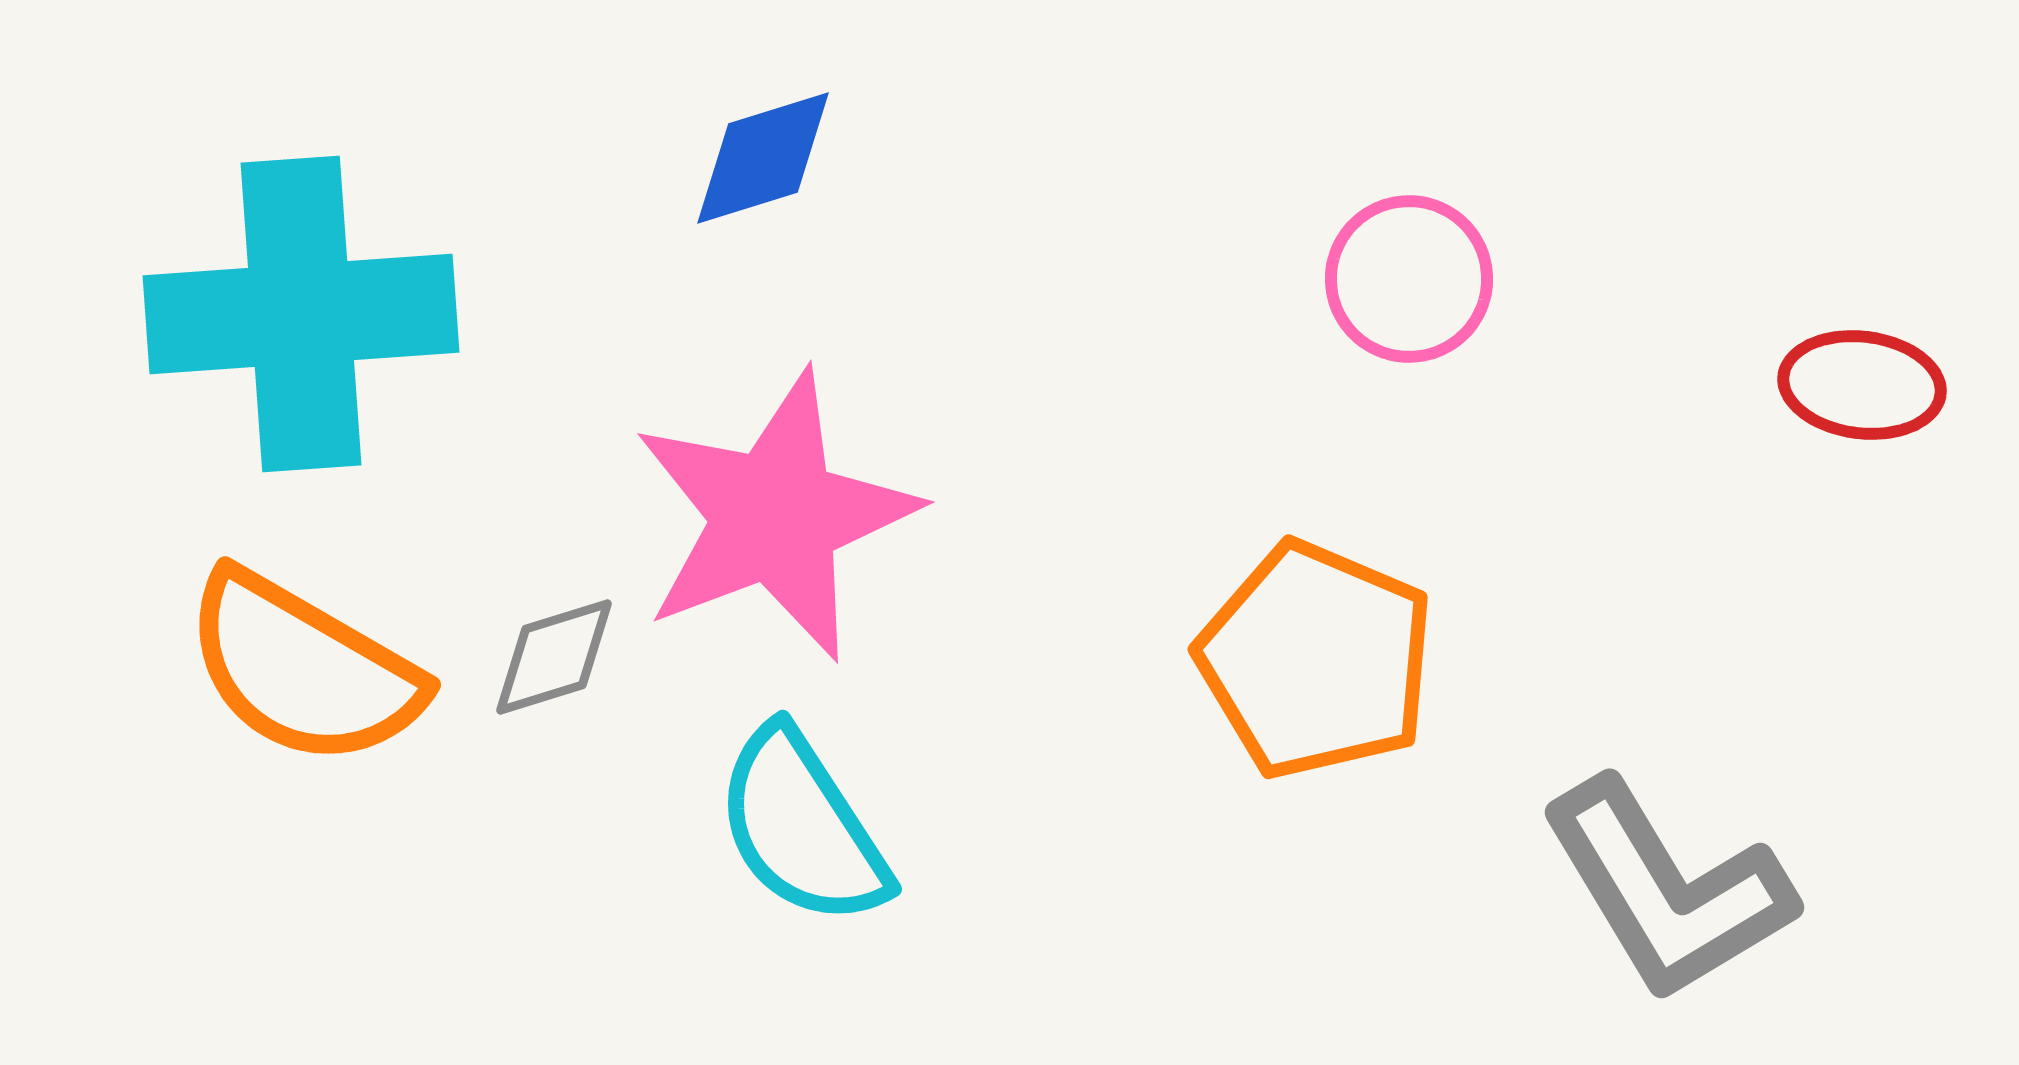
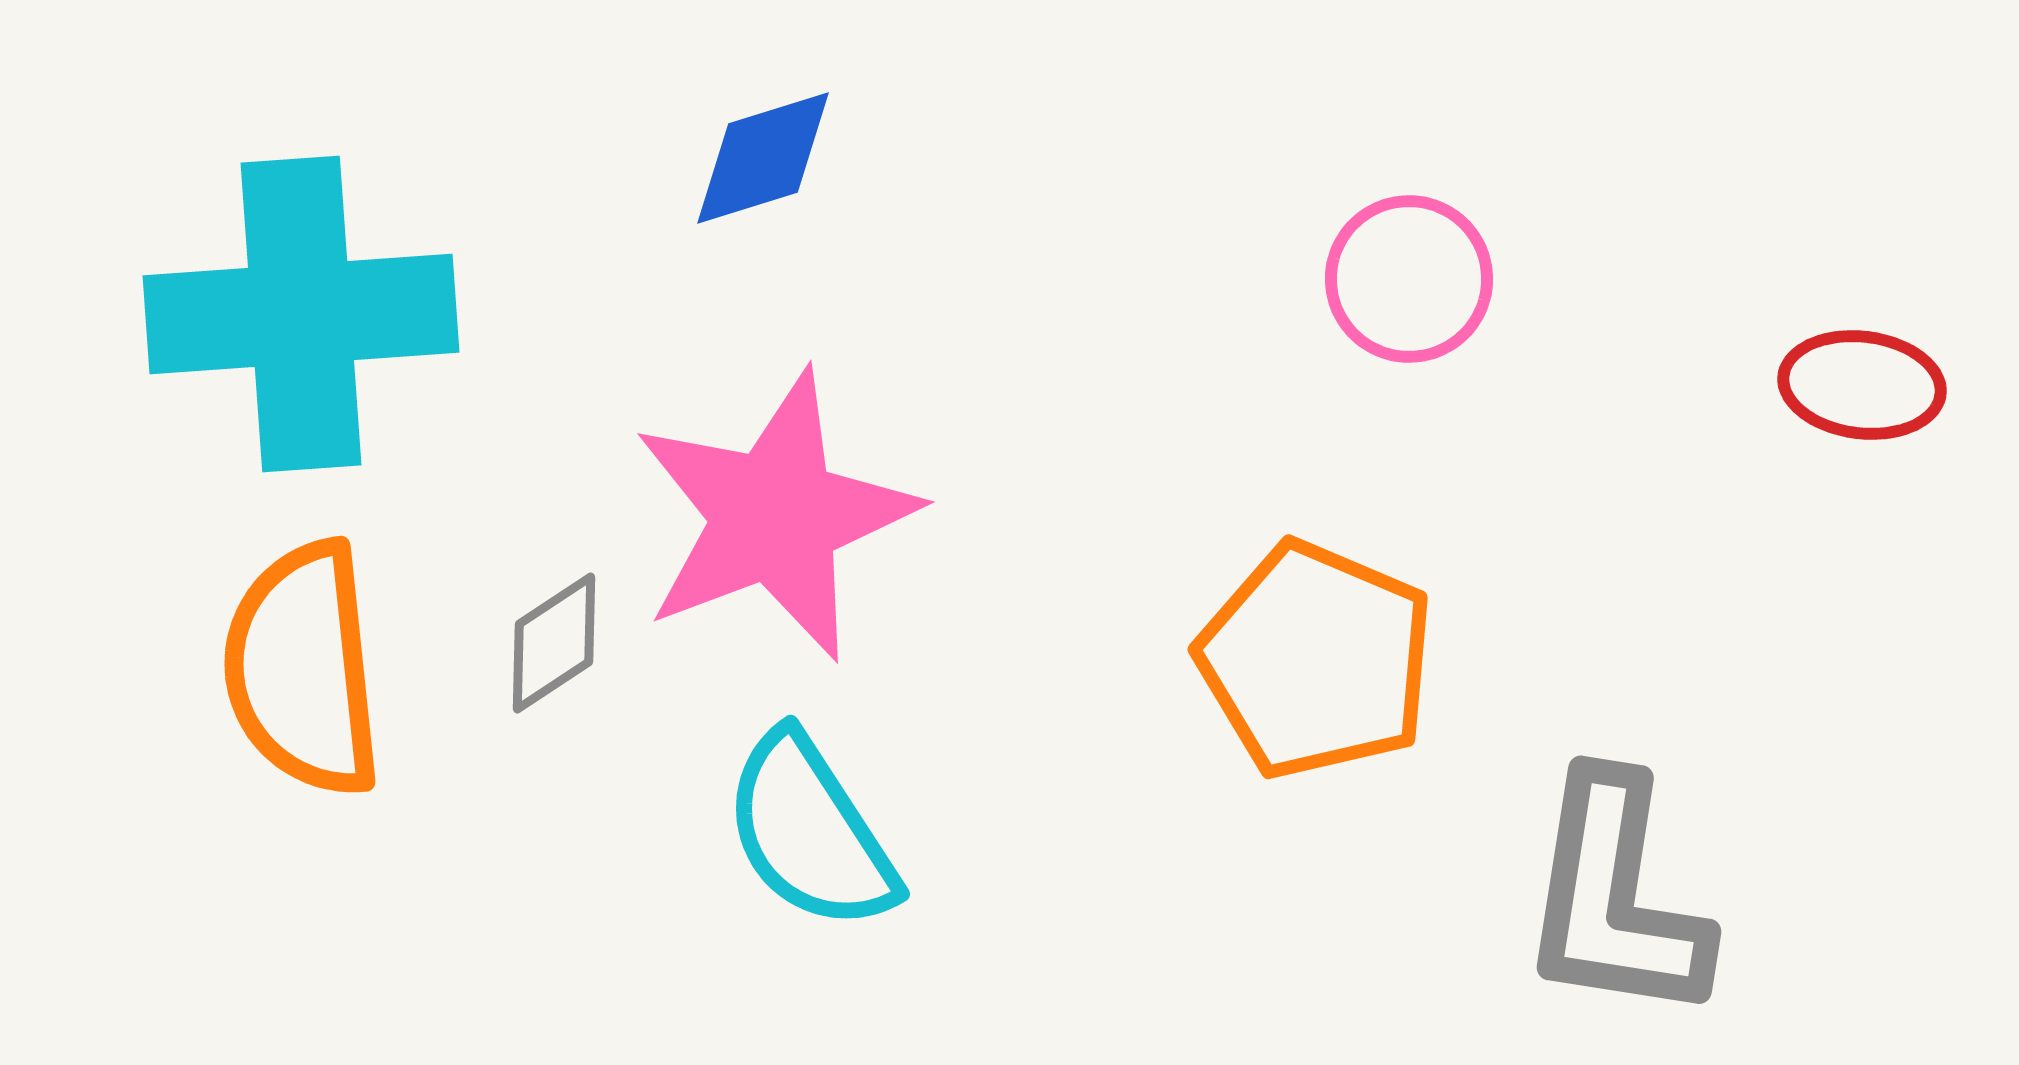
gray diamond: moved 14 px up; rotated 16 degrees counterclockwise
orange semicircle: rotated 54 degrees clockwise
cyan semicircle: moved 8 px right, 5 px down
gray L-shape: moved 52 px left, 8 px down; rotated 40 degrees clockwise
